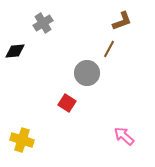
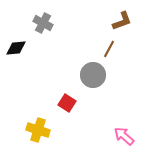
gray cross: rotated 30 degrees counterclockwise
black diamond: moved 1 px right, 3 px up
gray circle: moved 6 px right, 2 px down
yellow cross: moved 16 px right, 10 px up
